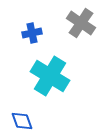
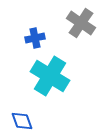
blue cross: moved 3 px right, 5 px down
